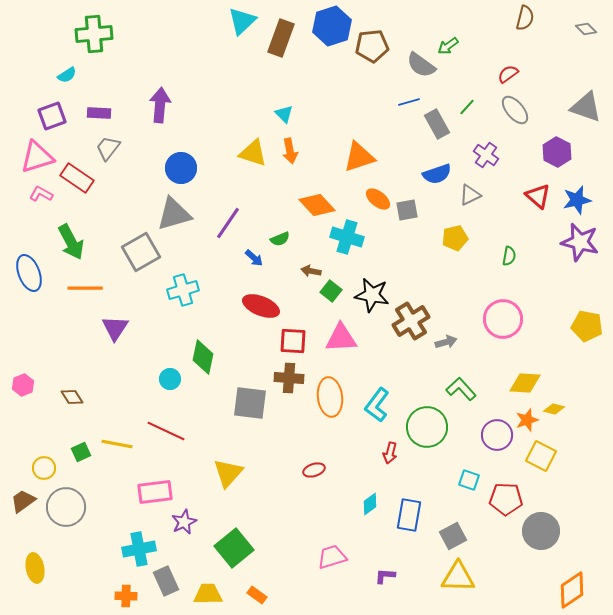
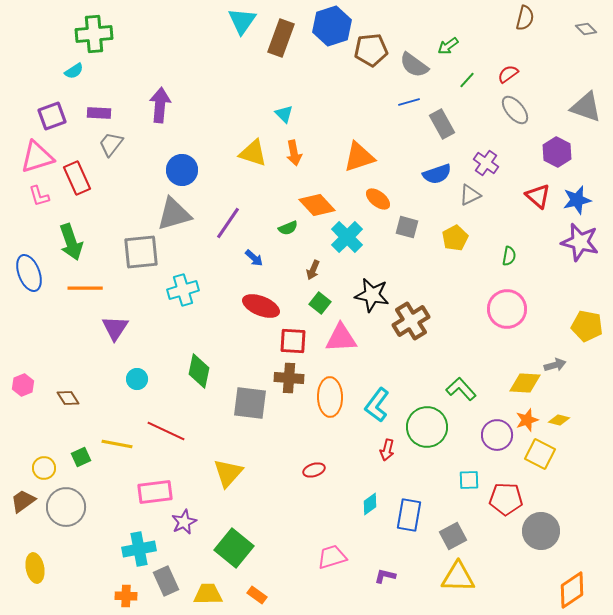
cyan triangle at (242, 21): rotated 12 degrees counterclockwise
brown pentagon at (372, 46): moved 1 px left, 4 px down
gray semicircle at (421, 65): moved 7 px left
cyan semicircle at (67, 75): moved 7 px right, 4 px up
green line at (467, 107): moved 27 px up
gray rectangle at (437, 124): moved 5 px right
gray trapezoid at (108, 148): moved 3 px right, 4 px up
orange arrow at (290, 151): moved 4 px right, 2 px down
purple cross at (486, 155): moved 8 px down
blue circle at (181, 168): moved 1 px right, 2 px down
red rectangle at (77, 178): rotated 32 degrees clockwise
pink L-shape at (41, 194): moved 2 px left, 2 px down; rotated 135 degrees counterclockwise
gray square at (407, 210): moved 17 px down; rotated 25 degrees clockwise
cyan cross at (347, 237): rotated 28 degrees clockwise
yellow pentagon at (455, 238): rotated 15 degrees counterclockwise
green semicircle at (280, 239): moved 8 px right, 11 px up
green arrow at (71, 242): rotated 9 degrees clockwise
gray square at (141, 252): rotated 24 degrees clockwise
brown arrow at (311, 271): moved 2 px right, 1 px up; rotated 78 degrees counterclockwise
green square at (331, 291): moved 11 px left, 12 px down
pink circle at (503, 319): moved 4 px right, 10 px up
gray arrow at (446, 342): moved 109 px right, 23 px down
green diamond at (203, 357): moved 4 px left, 14 px down
cyan circle at (170, 379): moved 33 px left
brown diamond at (72, 397): moved 4 px left, 1 px down
orange ellipse at (330, 397): rotated 6 degrees clockwise
yellow diamond at (554, 409): moved 5 px right, 11 px down
green square at (81, 452): moved 5 px down
red arrow at (390, 453): moved 3 px left, 3 px up
yellow square at (541, 456): moved 1 px left, 2 px up
cyan square at (469, 480): rotated 20 degrees counterclockwise
green square at (234, 548): rotated 12 degrees counterclockwise
purple L-shape at (385, 576): rotated 10 degrees clockwise
